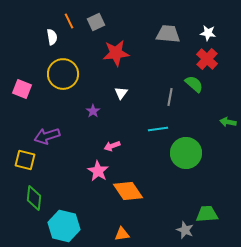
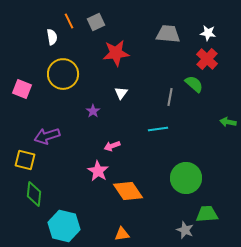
green circle: moved 25 px down
green diamond: moved 4 px up
